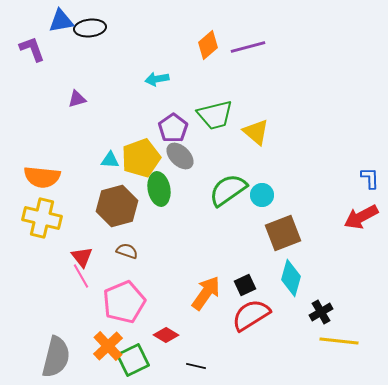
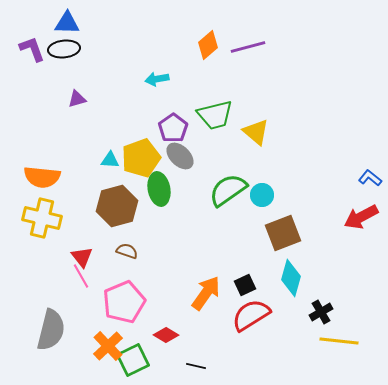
blue triangle: moved 6 px right, 2 px down; rotated 12 degrees clockwise
black ellipse: moved 26 px left, 21 px down
blue L-shape: rotated 50 degrees counterclockwise
gray semicircle: moved 5 px left, 27 px up
